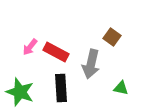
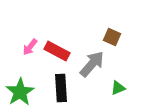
brown square: rotated 12 degrees counterclockwise
red rectangle: moved 1 px right, 1 px up
gray arrow: moved 1 px right; rotated 152 degrees counterclockwise
green triangle: moved 3 px left; rotated 35 degrees counterclockwise
green star: rotated 20 degrees clockwise
